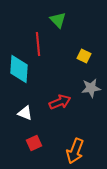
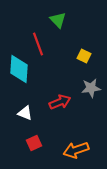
red line: rotated 15 degrees counterclockwise
orange arrow: moved 1 px right, 1 px up; rotated 50 degrees clockwise
